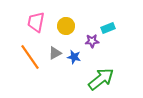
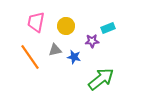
gray triangle: moved 3 px up; rotated 16 degrees clockwise
